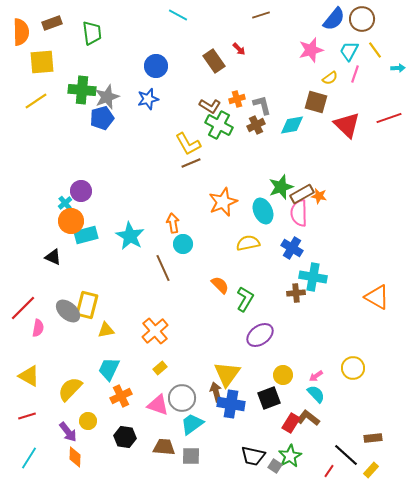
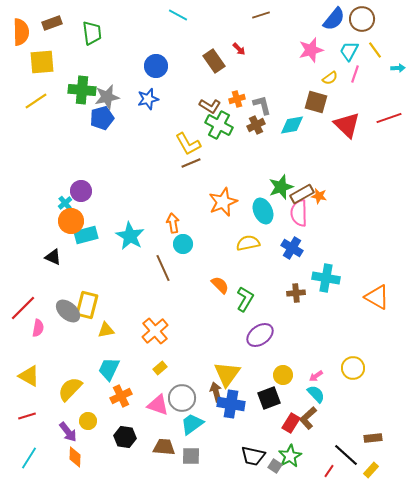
gray star at (107, 97): rotated 10 degrees clockwise
cyan cross at (313, 277): moved 13 px right, 1 px down
brown L-shape at (308, 418): rotated 80 degrees counterclockwise
